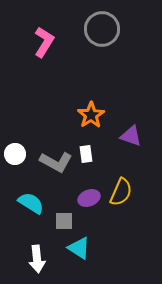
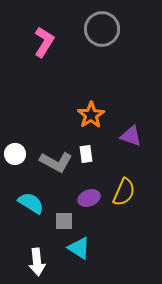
yellow semicircle: moved 3 px right
white arrow: moved 3 px down
